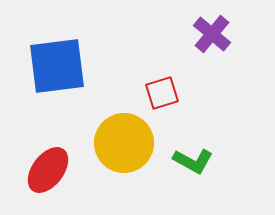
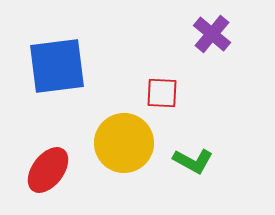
red square: rotated 20 degrees clockwise
